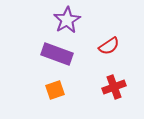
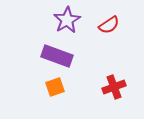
red semicircle: moved 21 px up
purple rectangle: moved 2 px down
orange square: moved 3 px up
